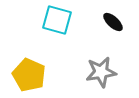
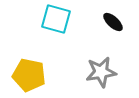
cyan square: moved 1 px left, 1 px up
yellow pentagon: rotated 12 degrees counterclockwise
